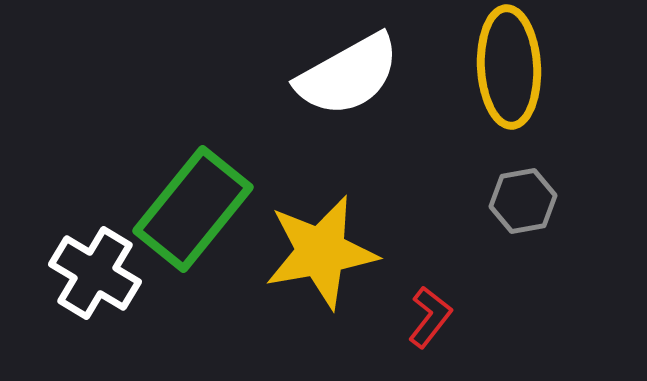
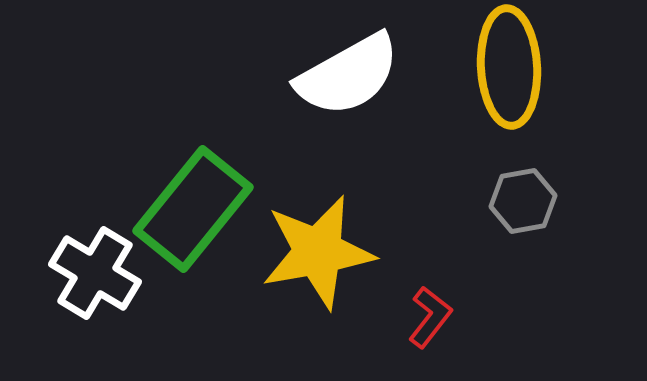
yellow star: moved 3 px left
